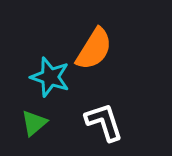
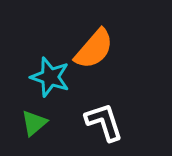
orange semicircle: rotated 9 degrees clockwise
